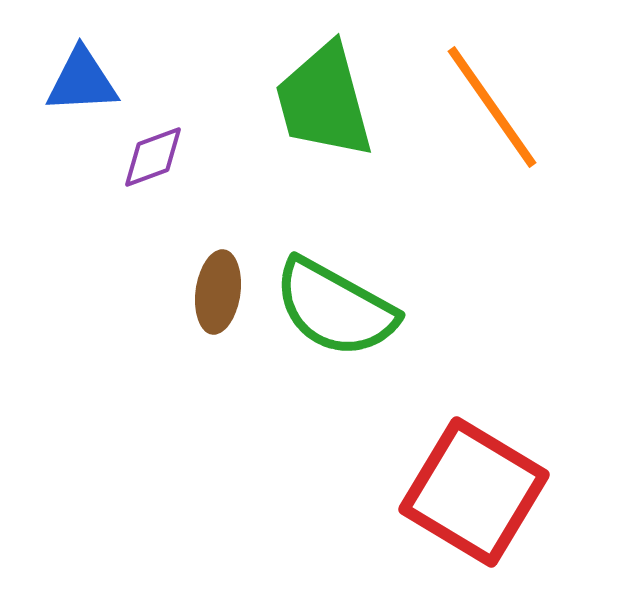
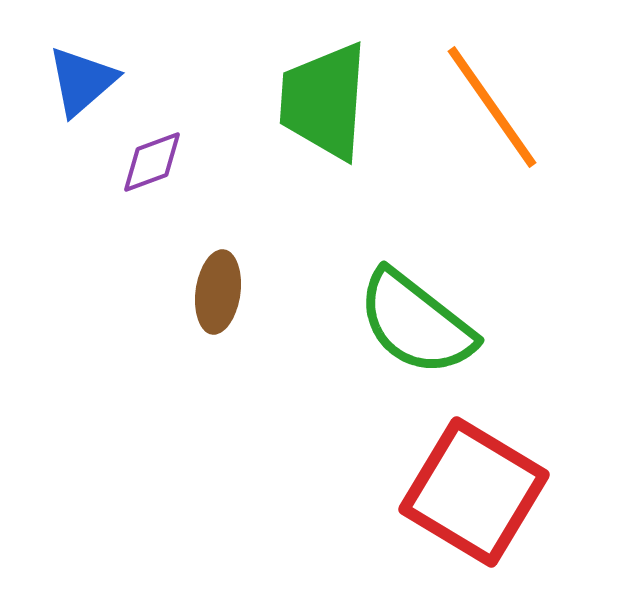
blue triangle: rotated 38 degrees counterclockwise
green trapezoid: rotated 19 degrees clockwise
purple diamond: moved 1 px left, 5 px down
green semicircle: moved 81 px right, 15 px down; rotated 9 degrees clockwise
